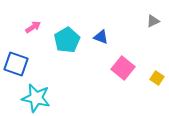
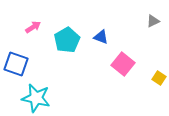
pink square: moved 4 px up
yellow square: moved 2 px right
